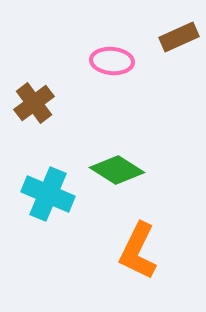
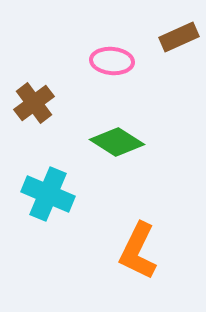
green diamond: moved 28 px up
